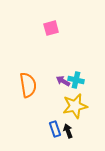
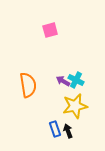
pink square: moved 1 px left, 2 px down
cyan cross: rotated 14 degrees clockwise
